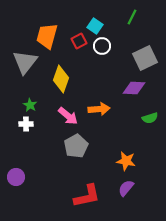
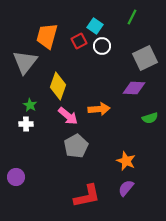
yellow diamond: moved 3 px left, 7 px down
orange star: rotated 12 degrees clockwise
